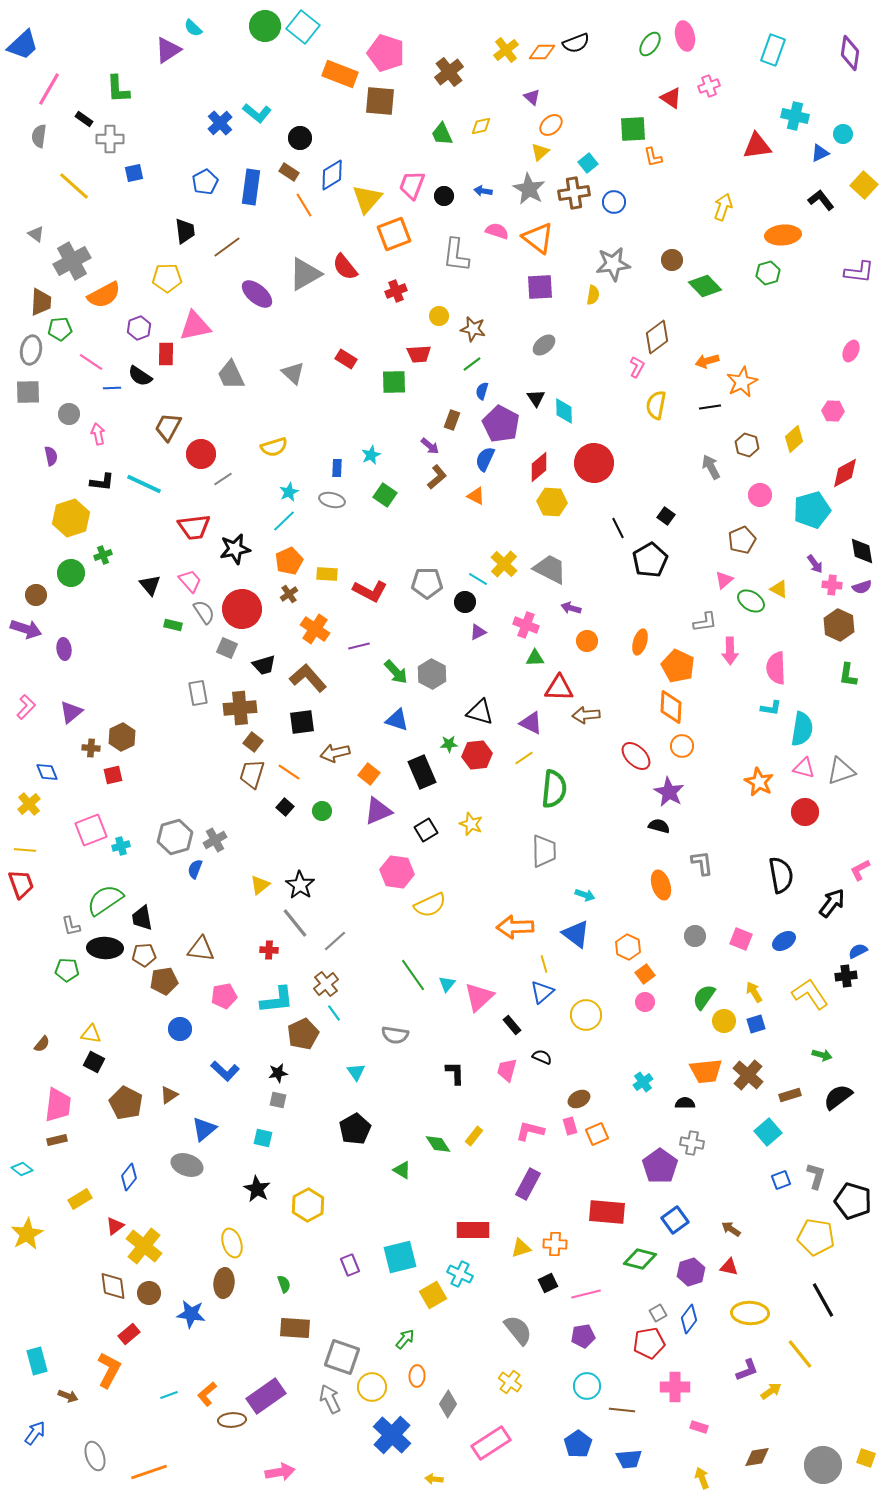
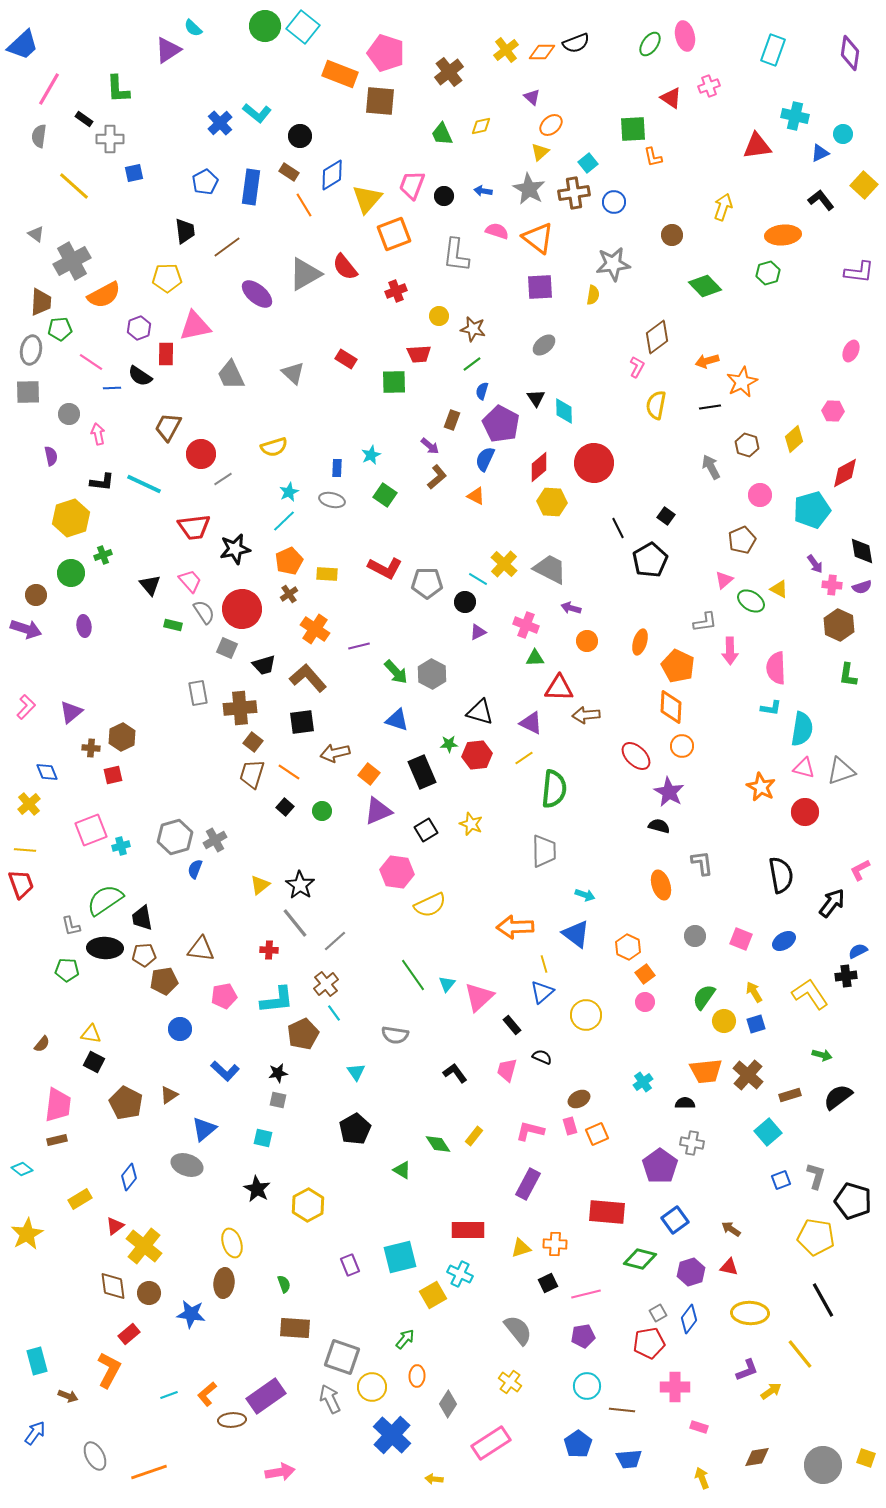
black circle at (300, 138): moved 2 px up
brown circle at (672, 260): moved 25 px up
red L-shape at (370, 591): moved 15 px right, 23 px up
purple ellipse at (64, 649): moved 20 px right, 23 px up
orange star at (759, 782): moved 2 px right, 5 px down
black L-shape at (455, 1073): rotated 35 degrees counterclockwise
red rectangle at (473, 1230): moved 5 px left
gray ellipse at (95, 1456): rotated 8 degrees counterclockwise
